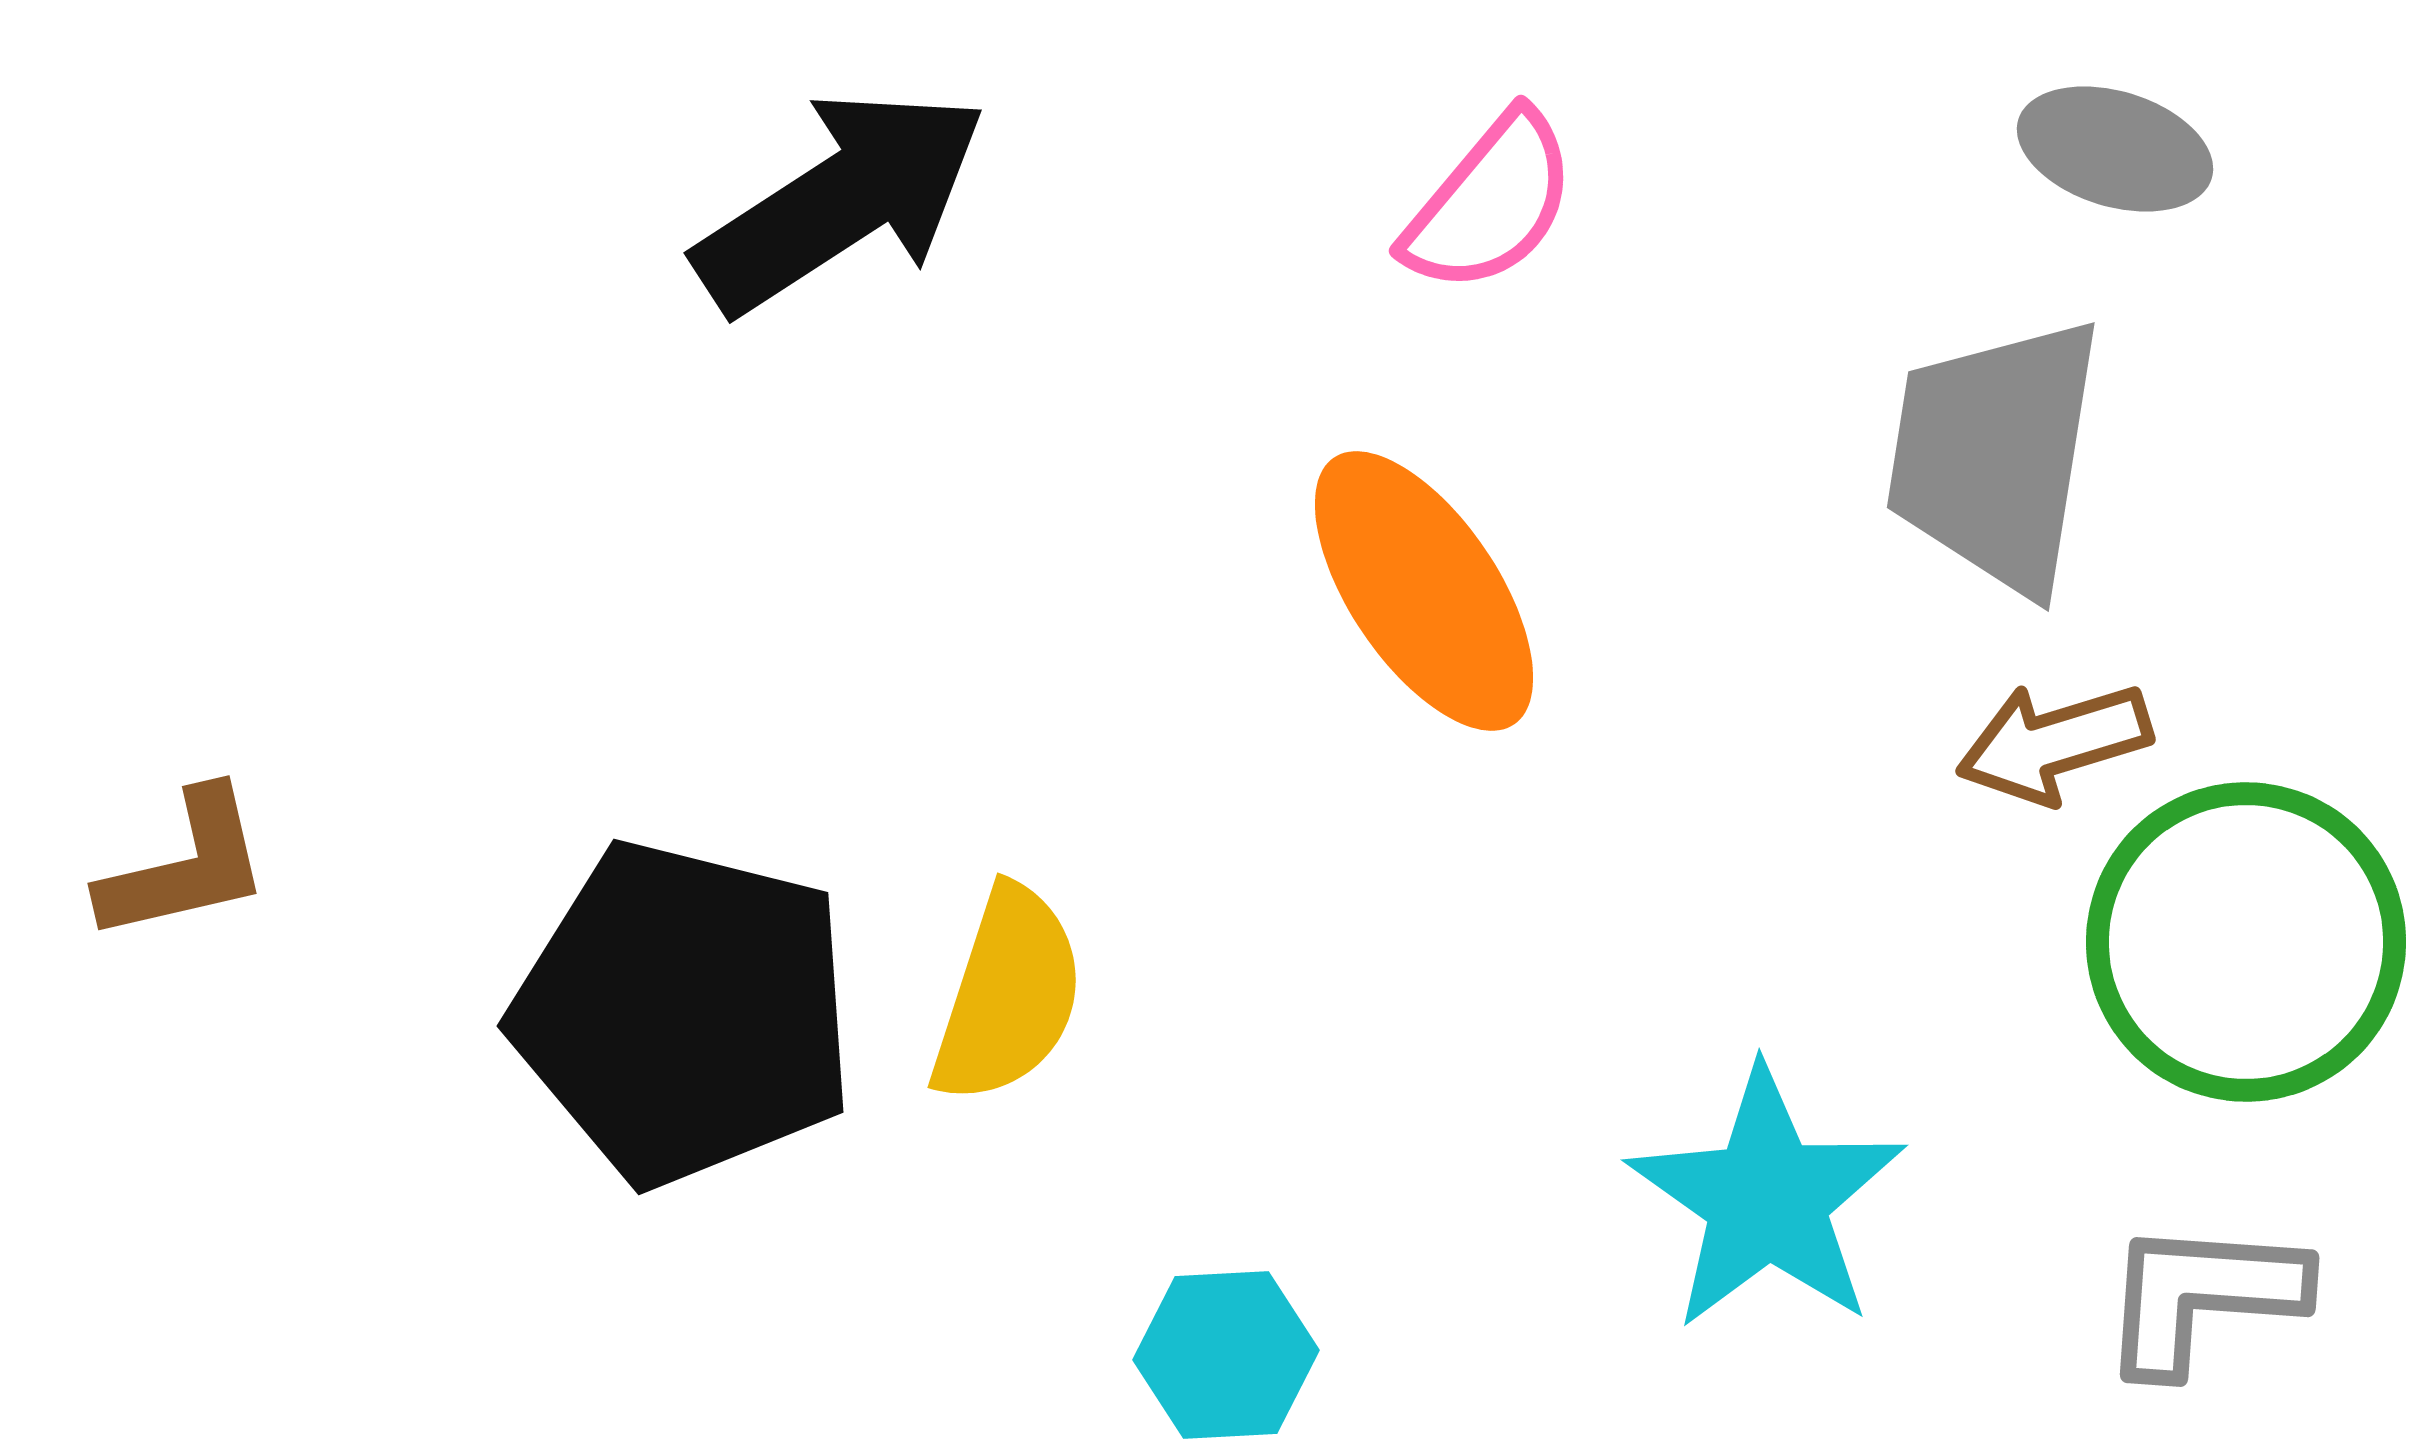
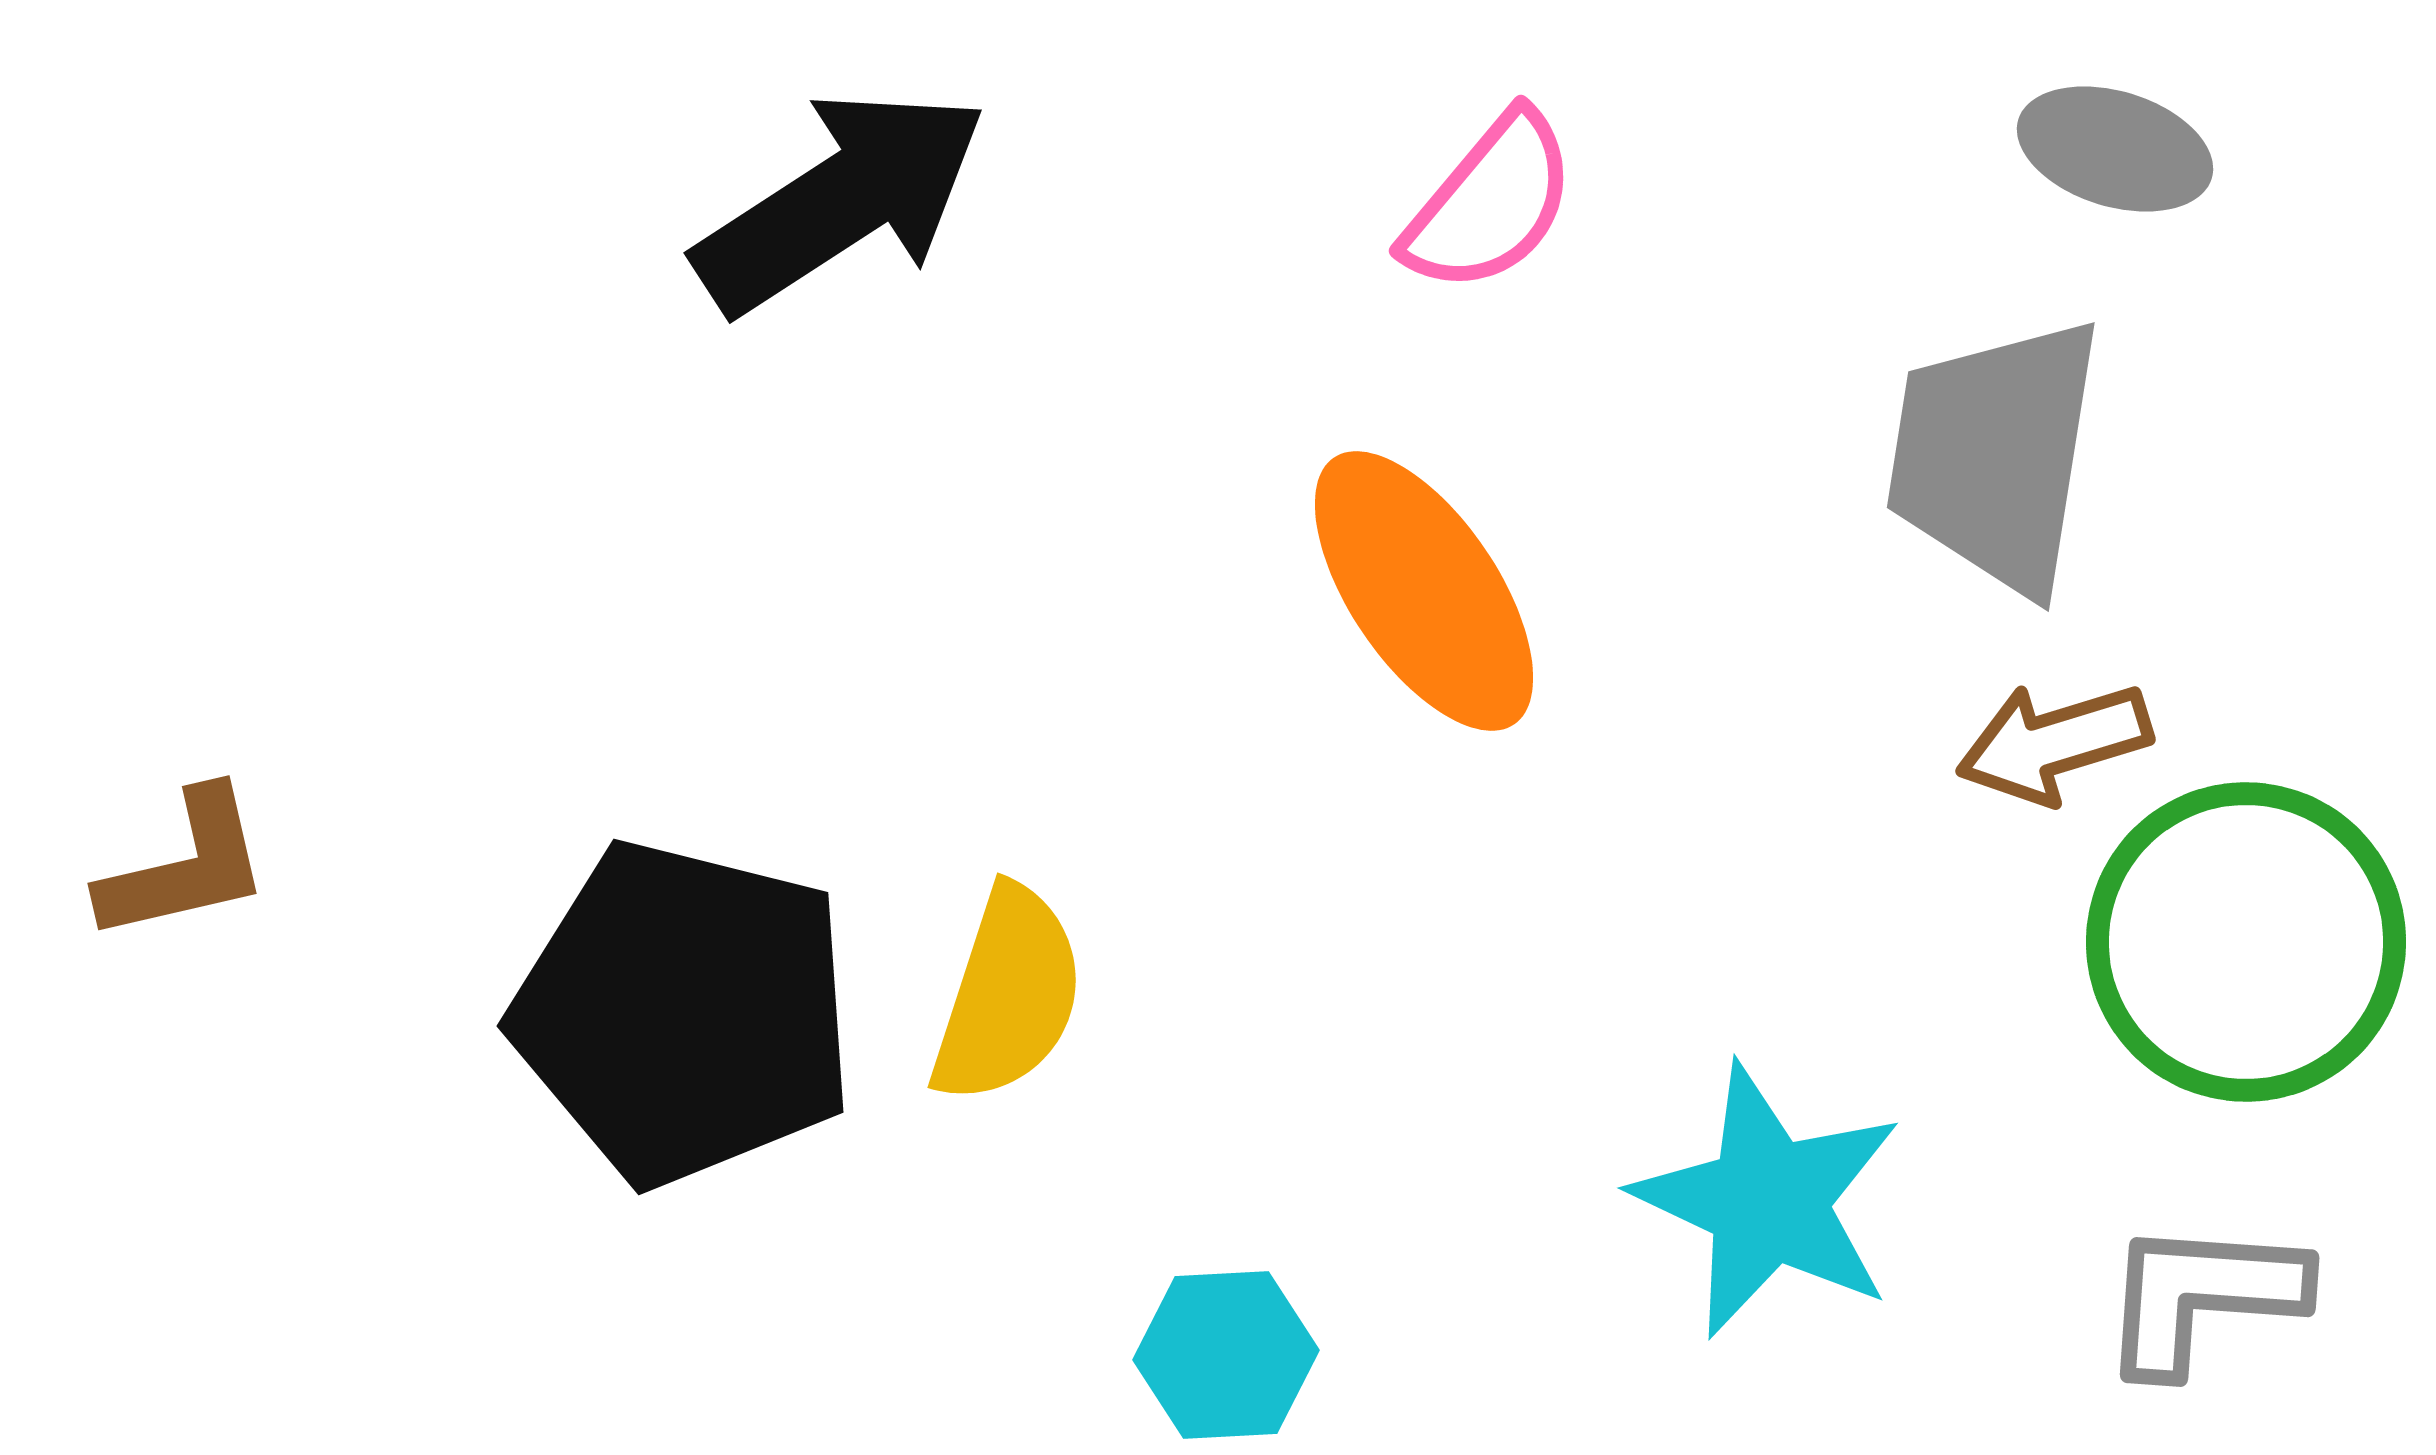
cyan star: moved 1 px right, 2 px down; rotated 10 degrees counterclockwise
